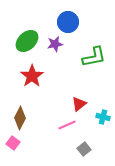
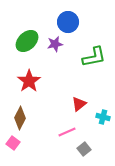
red star: moved 3 px left, 5 px down
pink line: moved 7 px down
